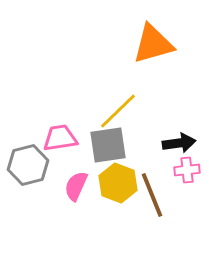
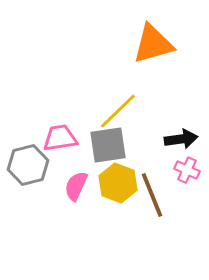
black arrow: moved 2 px right, 4 px up
pink cross: rotated 30 degrees clockwise
